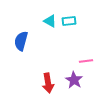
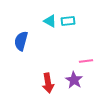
cyan rectangle: moved 1 px left
